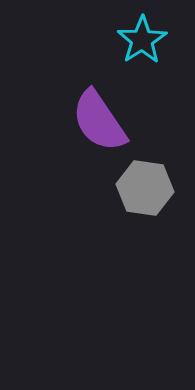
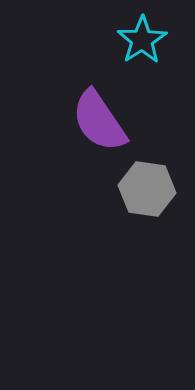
gray hexagon: moved 2 px right, 1 px down
